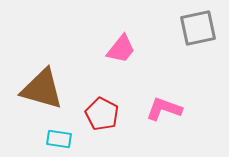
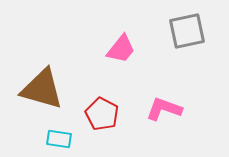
gray square: moved 11 px left, 3 px down
